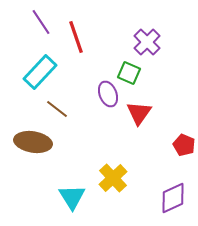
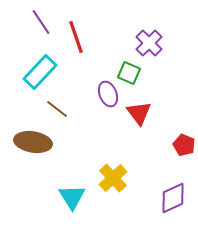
purple cross: moved 2 px right, 1 px down
red triangle: rotated 12 degrees counterclockwise
